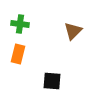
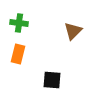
green cross: moved 1 px left, 1 px up
black square: moved 1 px up
